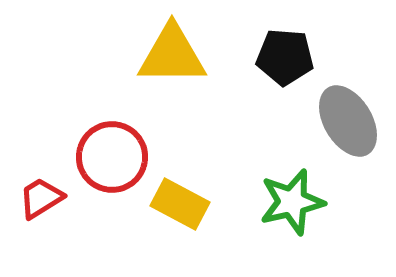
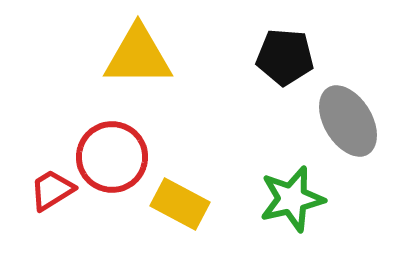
yellow triangle: moved 34 px left, 1 px down
red trapezoid: moved 11 px right, 8 px up
green star: moved 3 px up
